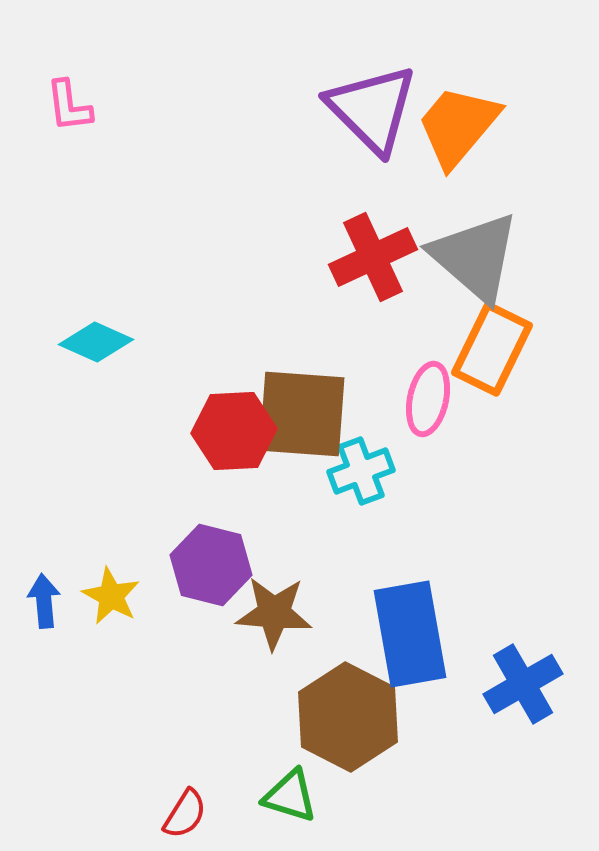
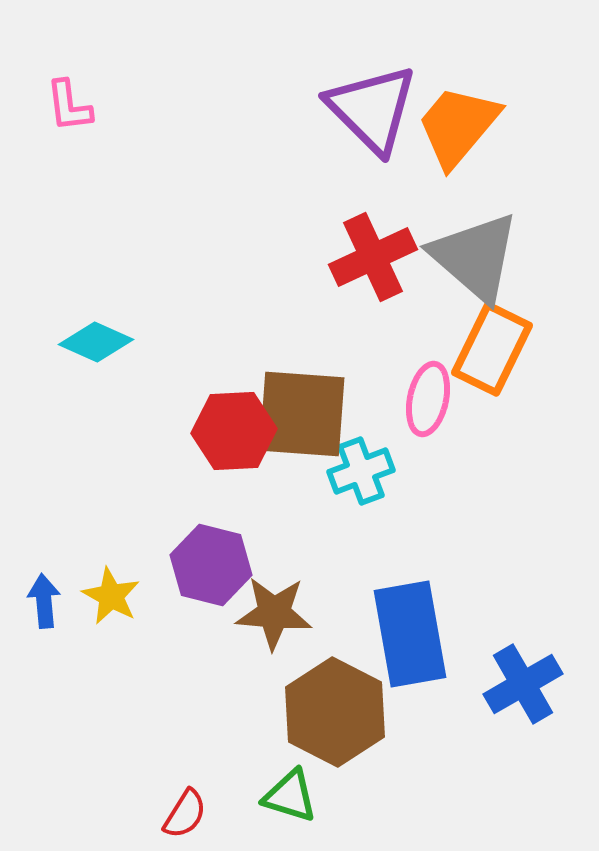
brown hexagon: moved 13 px left, 5 px up
